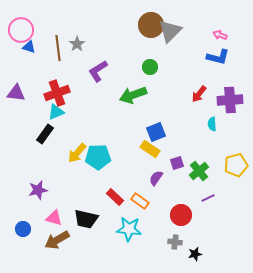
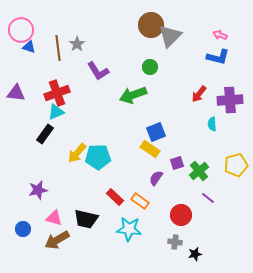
gray triangle: moved 5 px down
purple L-shape: rotated 90 degrees counterclockwise
purple line: rotated 64 degrees clockwise
